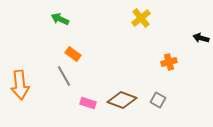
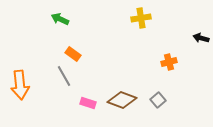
yellow cross: rotated 30 degrees clockwise
gray square: rotated 21 degrees clockwise
